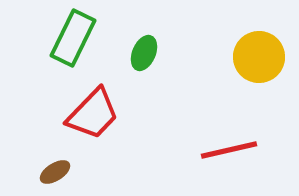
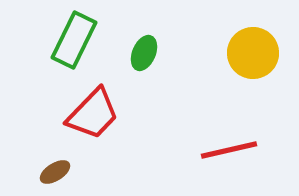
green rectangle: moved 1 px right, 2 px down
yellow circle: moved 6 px left, 4 px up
